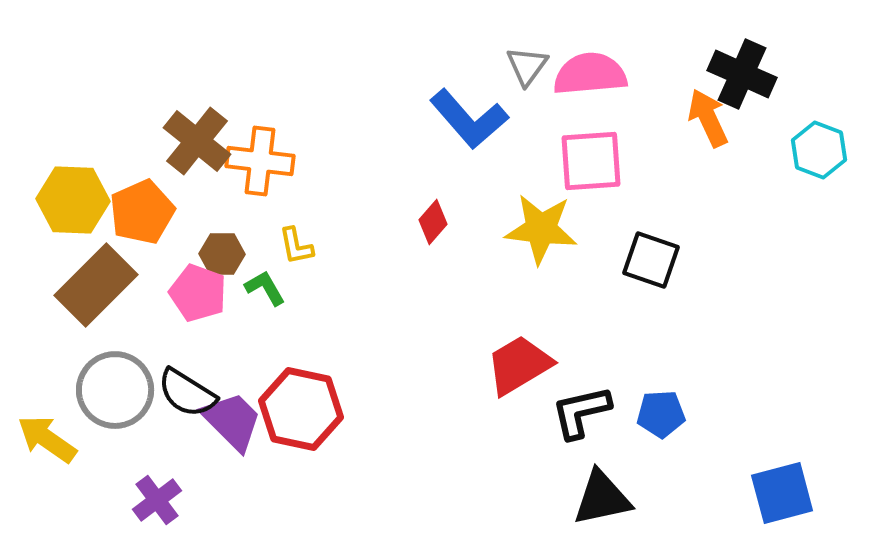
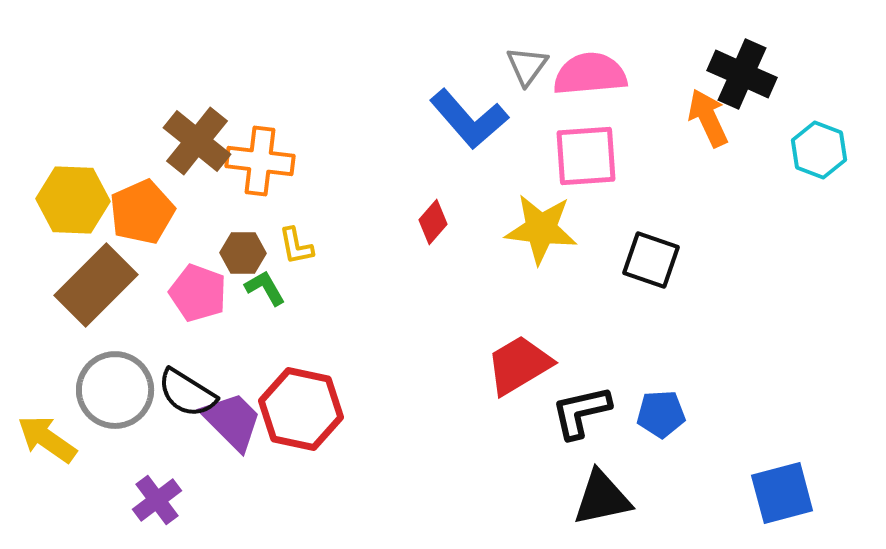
pink square: moved 5 px left, 5 px up
brown hexagon: moved 21 px right, 1 px up
